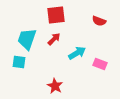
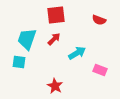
red semicircle: moved 1 px up
pink rectangle: moved 6 px down
